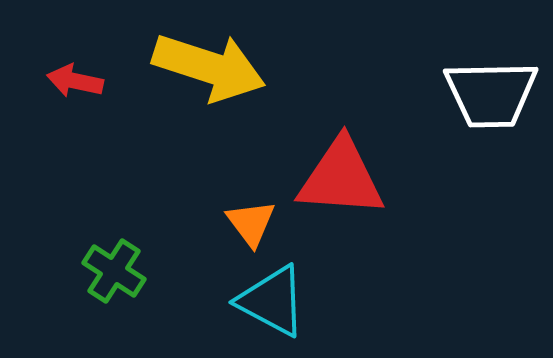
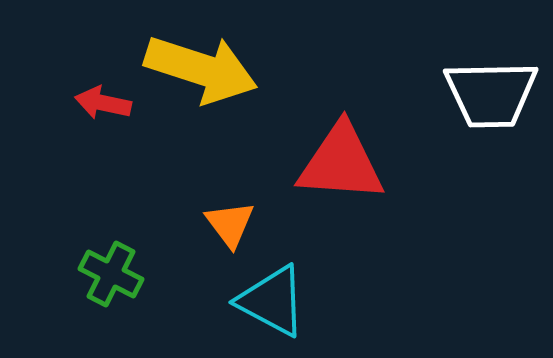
yellow arrow: moved 8 px left, 2 px down
red arrow: moved 28 px right, 22 px down
red triangle: moved 15 px up
orange triangle: moved 21 px left, 1 px down
green cross: moved 3 px left, 3 px down; rotated 6 degrees counterclockwise
